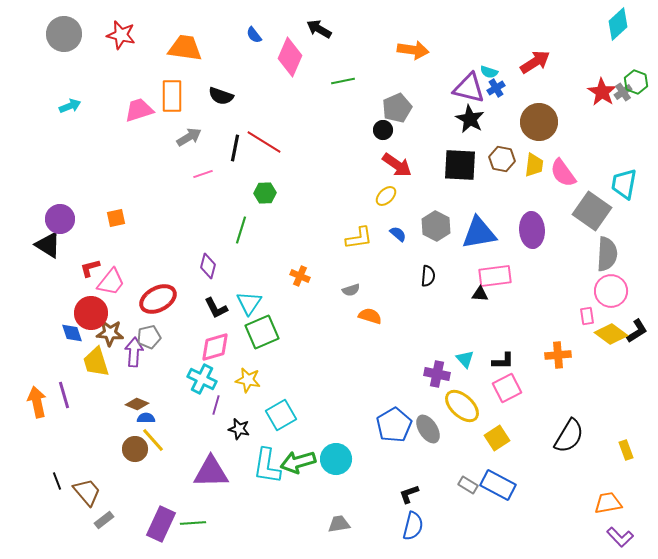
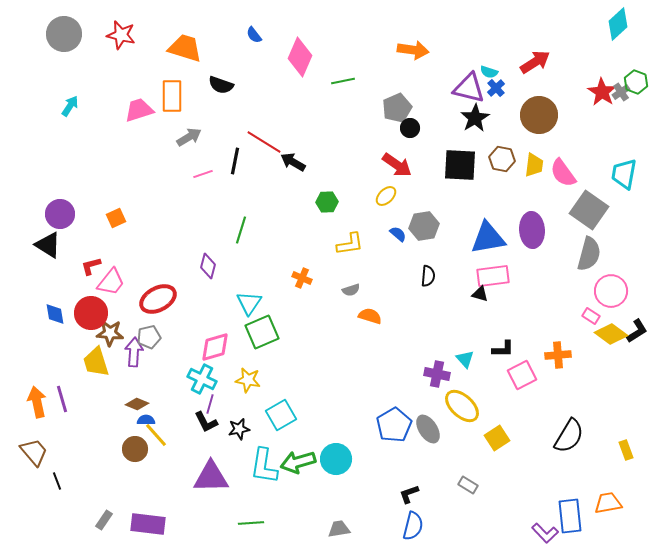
black arrow at (319, 29): moved 26 px left, 133 px down
orange trapezoid at (185, 48): rotated 9 degrees clockwise
pink diamond at (290, 57): moved 10 px right
blue cross at (496, 88): rotated 12 degrees counterclockwise
gray cross at (623, 92): moved 2 px left
black semicircle at (221, 96): moved 11 px up
cyan arrow at (70, 106): rotated 35 degrees counterclockwise
black star at (470, 119): moved 5 px right, 1 px up; rotated 12 degrees clockwise
brown circle at (539, 122): moved 7 px up
black circle at (383, 130): moved 27 px right, 2 px up
black line at (235, 148): moved 13 px down
cyan trapezoid at (624, 184): moved 10 px up
green hexagon at (265, 193): moved 62 px right, 9 px down
gray square at (592, 211): moved 3 px left, 1 px up
orange square at (116, 218): rotated 12 degrees counterclockwise
purple circle at (60, 219): moved 5 px up
gray hexagon at (436, 226): moved 12 px left; rotated 24 degrees clockwise
blue triangle at (479, 233): moved 9 px right, 5 px down
yellow L-shape at (359, 238): moved 9 px left, 6 px down
gray semicircle at (607, 254): moved 18 px left; rotated 12 degrees clockwise
red L-shape at (90, 268): moved 1 px right, 2 px up
orange cross at (300, 276): moved 2 px right, 2 px down
pink rectangle at (495, 276): moved 2 px left
black triangle at (480, 294): rotated 12 degrees clockwise
black L-shape at (216, 308): moved 10 px left, 114 px down
pink rectangle at (587, 316): moved 4 px right; rotated 48 degrees counterclockwise
blue diamond at (72, 333): moved 17 px left, 19 px up; rotated 10 degrees clockwise
black L-shape at (503, 361): moved 12 px up
pink square at (507, 388): moved 15 px right, 13 px up
purple line at (64, 395): moved 2 px left, 4 px down
purple line at (216, 405): moved 6 px left, 1 px up
blue semicircle at (146, 418): moved 2 px down
black star at (239, 429): rotated 25 degrees counterclockwise
yellow line at (153, 440): moved 3 px right, 5 px up
cyan L-shape at (267, 466): moved 3 px left
purple triangle at (211, 472): moved 5 px down
blue rectangle at (498, 485): moved 72 px right, 31 px down; rotated 56 degrees clockwise
brown trapezoid at (87, 492): moved 53 px left, 40 px up
gray rectangle at (104, 520): rotated 18 degrees counterclockwise
green line at (193, 523): moved 58 px right
purple rectangle at (161, 524): moved 13 px left; rotated 72 degrees clockwise
gray trapezoid at (339, 524): moved 5 px down
purple L-shape at (620, 537): moved 75 px left, 4 px up
